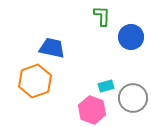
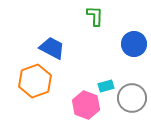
green L-shape: moved 7 px left
blue circle: moved 3 px right, 7 px down
blue trapezoid: rotated 16 degrees clockwise
gray circle: moved 1 px left
pink hexagon: moved 6 px left, 5 px up
